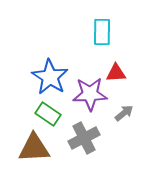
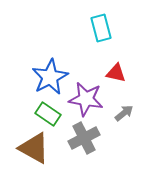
cyan rectangle: moved 1 px left, 4 px up; rotated 16 degrees counterclockwise
red triangle: rotated 15 degrees clockwise
blue star: rotated 12 degrees clockwise
purple star: moved 4 px left, 5 px down; rotated 12 degrees clockwise
brown triangle: rotated 32 degrees clockwise
